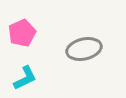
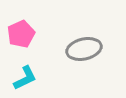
pink pentagon: moved 1 px left, 1 px down
